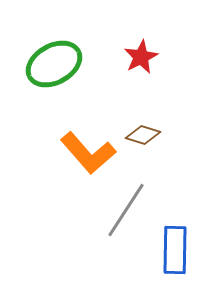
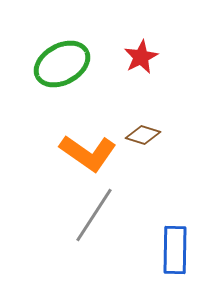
green ellipse: moved 8 px right
orange L-shape: rotated 14 degrees counterclockwise
gray line: moved 32 px left, 5 px down
